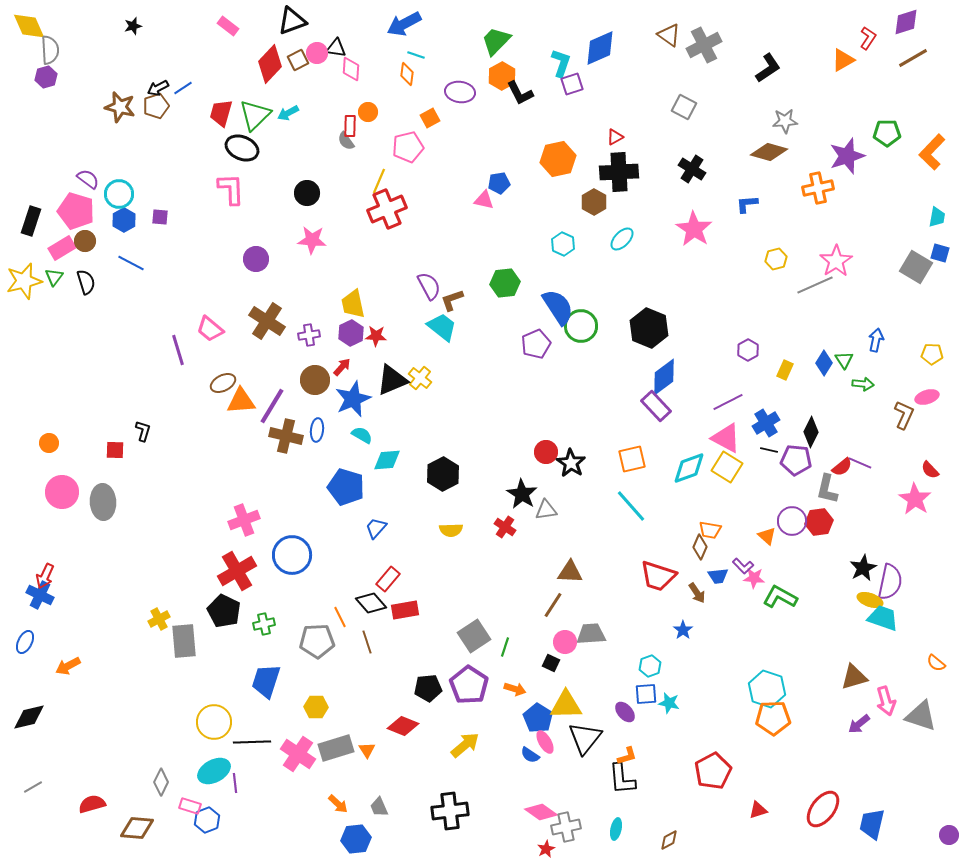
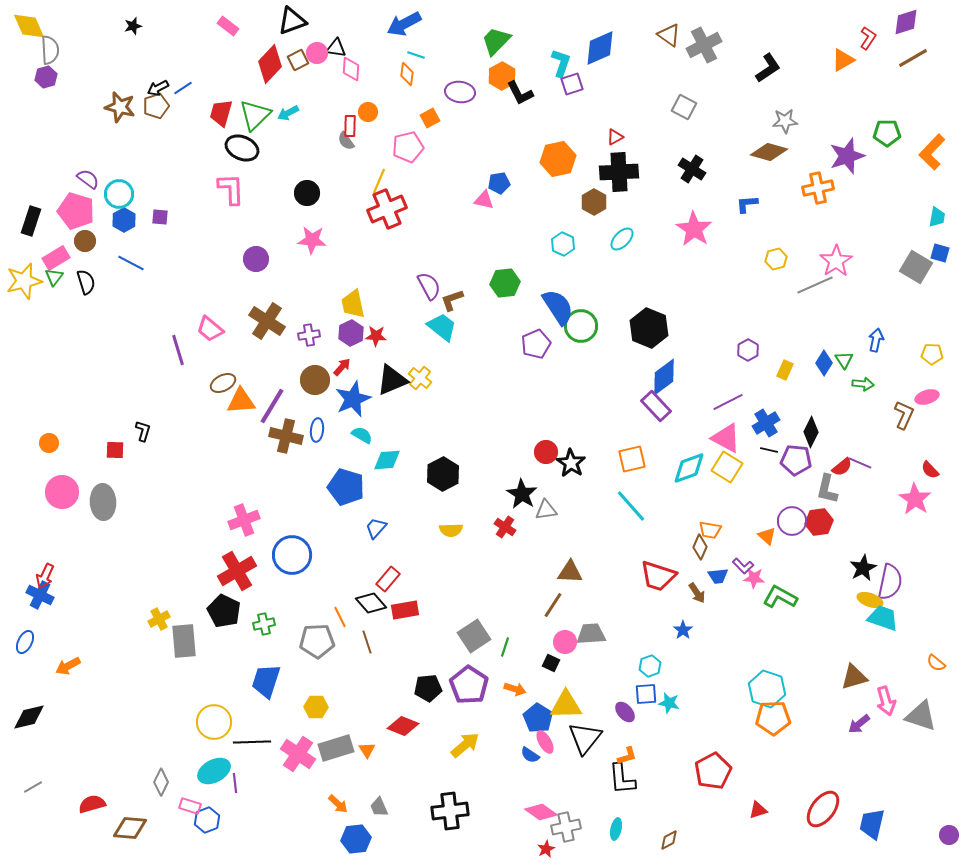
pink rectangle at (62, 248): moved 6 px left, 10 px down
brown diamond at (137, 828): moved 7 px left
